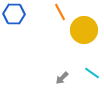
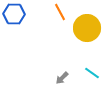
yellow circle: moved 3 px right, 2 px up
